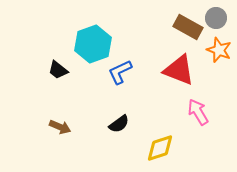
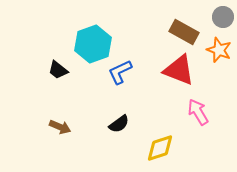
gray circle: moved 7 px right, 1 px up
brown rectangle: moved 4 px left, 5 px down
